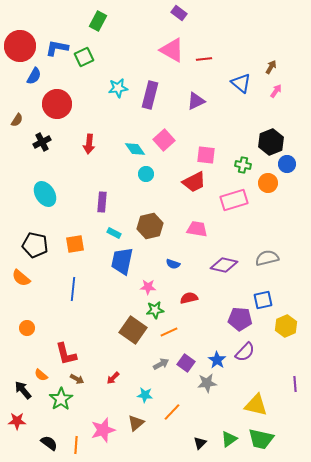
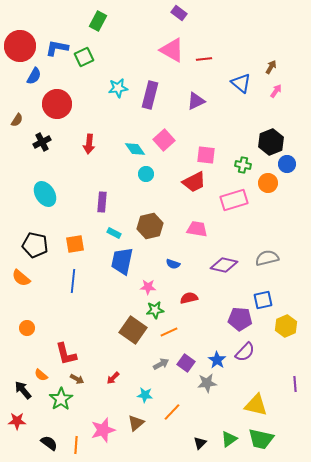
blue line at (73, 289): moved 8 px up
